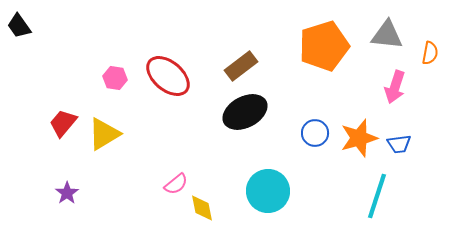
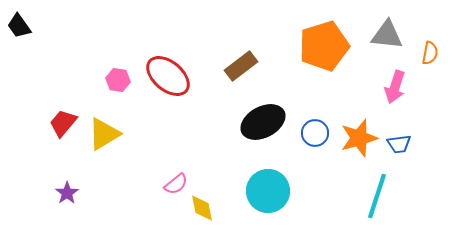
pink hexagon: moved 3 px right, 2 px down
black ellipse: moved 18 px right, 10 px down
